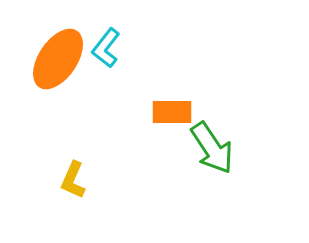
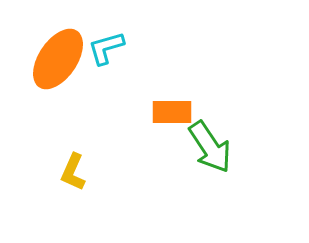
cyan L-shape: rotated 36 degrees clockwise
green arrow: moved 2 px left, 1 px up
yellow L-shape: moved 8 px up
